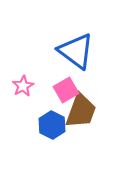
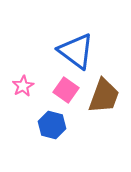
pink square: rotated 25 degrees counterclockwise
brown trapezoid: moved 23 px right, 15 px up
blue hexagon: rotated 12 degrees counterclockwise
